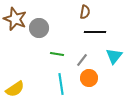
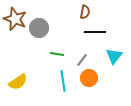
cyan line: moved 2 px right, 3 px up
yellow semicircle: moved 3 px right, 7 px up
